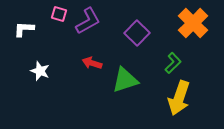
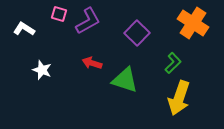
orange cross: rotated 12 degrees counterclockwise
white L-shape: rotated 30 degrees clockwise
white star: moved 2 px right, 1 px up
green triangle: rotated 36 degrees clockwise
